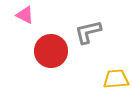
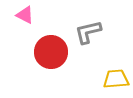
red circle: moved 1 px down
